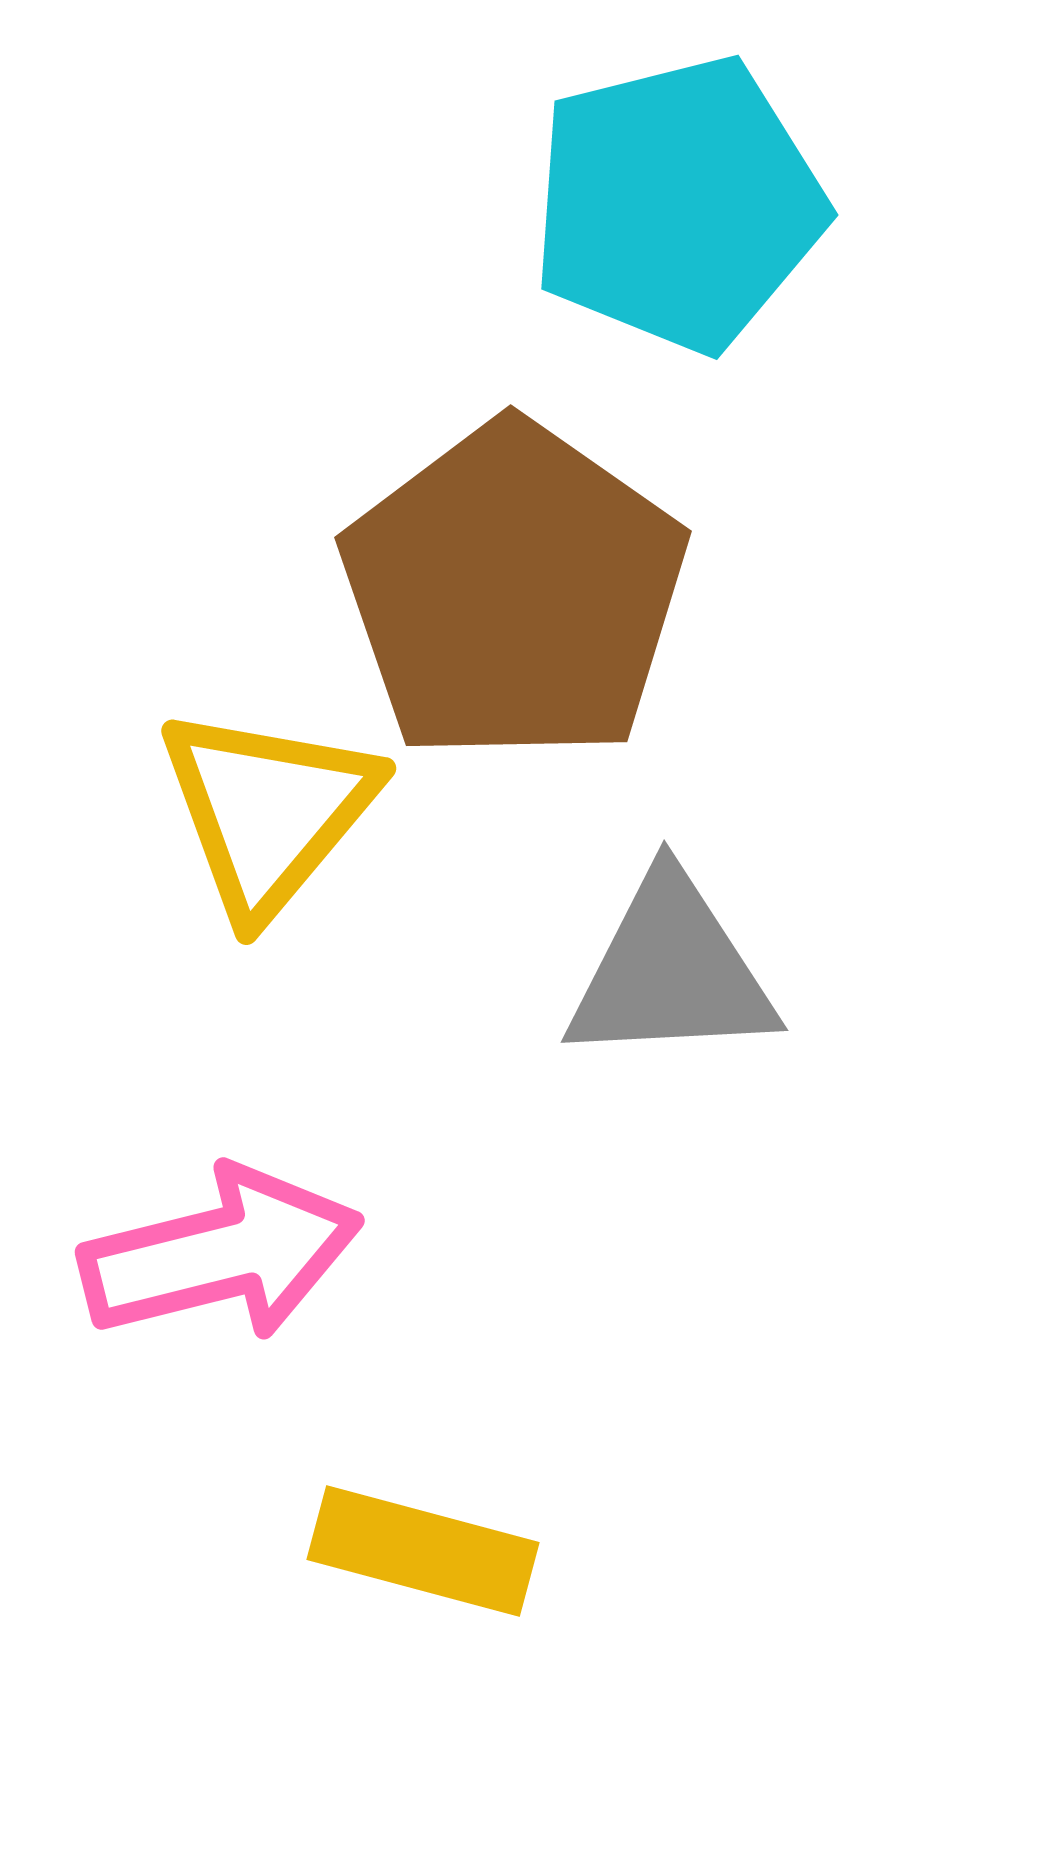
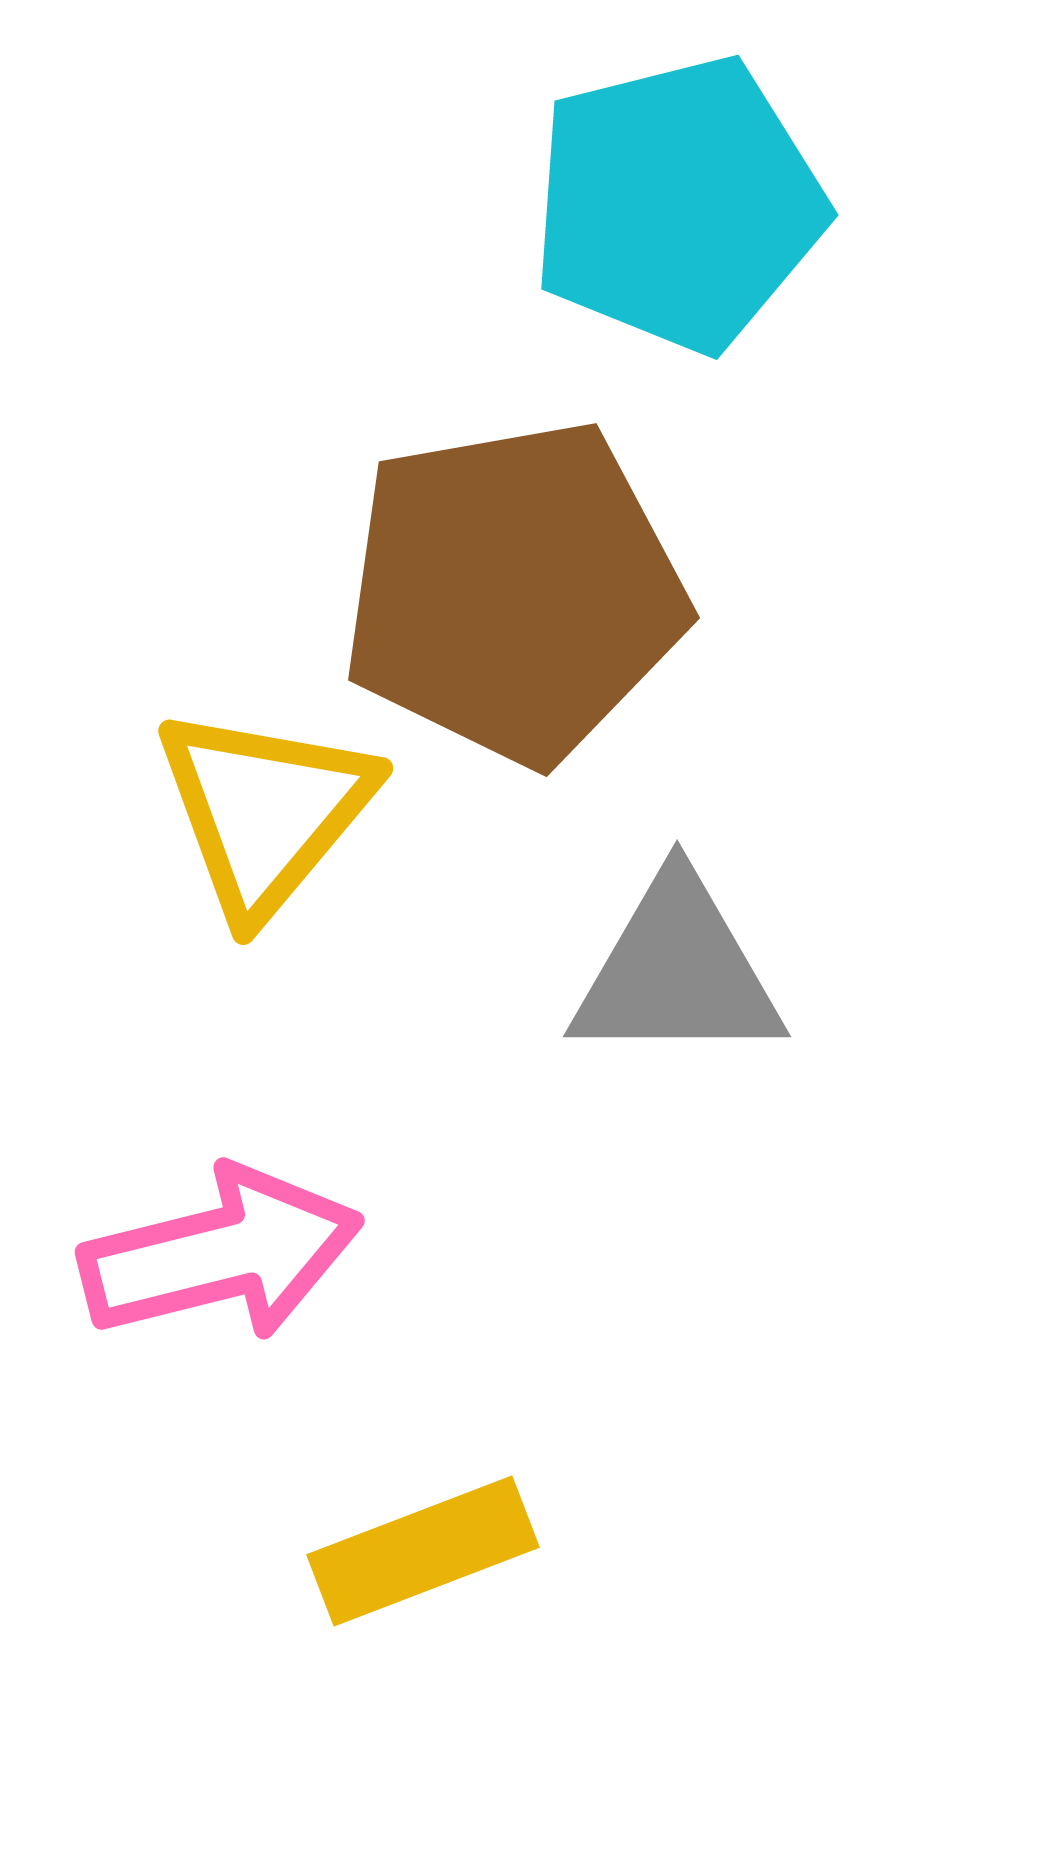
brown pentagon: rotated 27 degrees clockwise
yellow triangle: moved 3 px left
gray triangle: moved 6 px right; rotated 3 degrees clockwise
yellow rectangle: rotated 36 degrees counterclockwise
